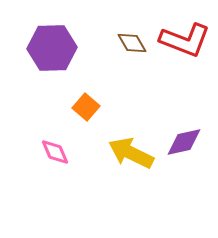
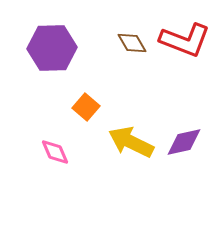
yellow arrow: moved 11 px up
